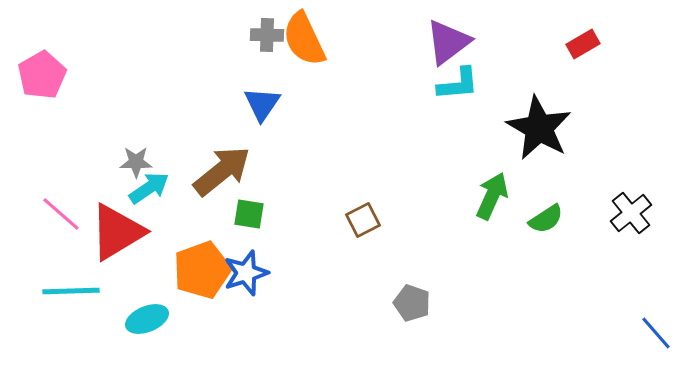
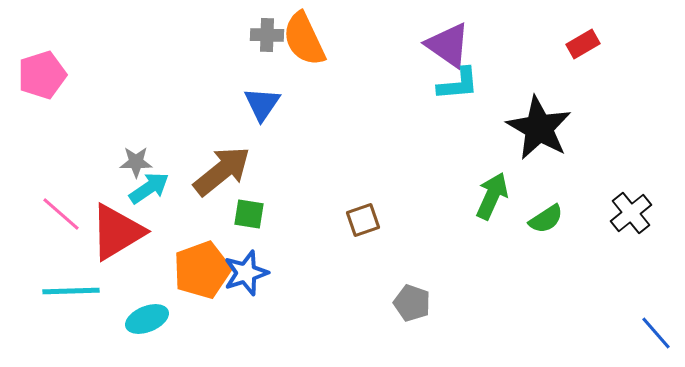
purple triangle: moved 3 px down; rotated 48 degrees counterclockwise
pink pentagon: rotated 12 degrees clockwise
brown square: rotated 8 degrees clockwise
